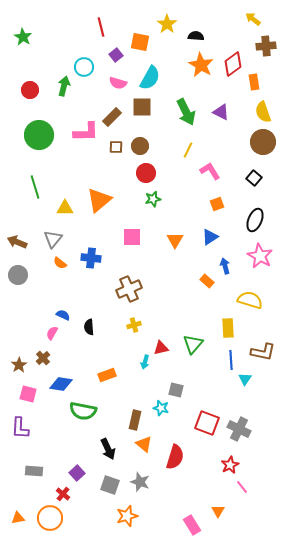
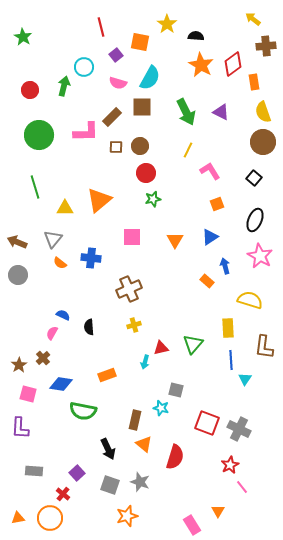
brown L-shape at (263, 352): moved 1 px right, 5 px up; rotated 85 degrees clockwise
